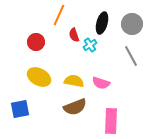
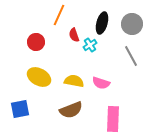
brown semicircle: moved 4 px left, 3 px down
pink rectangle: moved 2 px right, 2 px up
